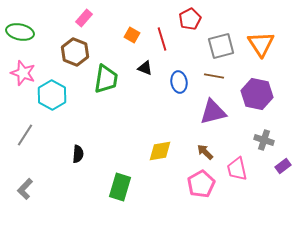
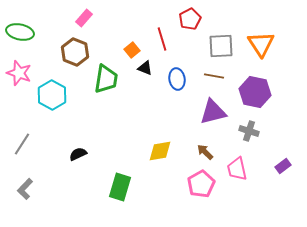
orange square: moved 15 px down; rotated 21 degrees clockwise
gray square: rotated 12 degrees clockwise
pink star: moved 4 px left
blue ellipse: moved 2 px left, 3 px up
purple hexagon: moved 2 px left, 2 px up
gray line: moved 3 px left, 9 px down
gray cross: moved 15 px left, 9 px up
black semicircle: rotated 120 degrees counterclockwise
